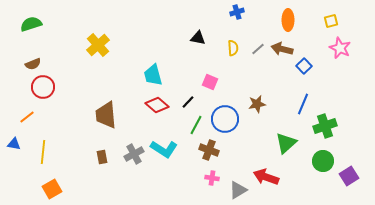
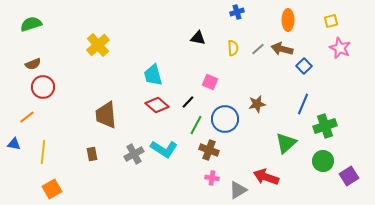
brown rectangle: moved 10 px left, 3 px up
